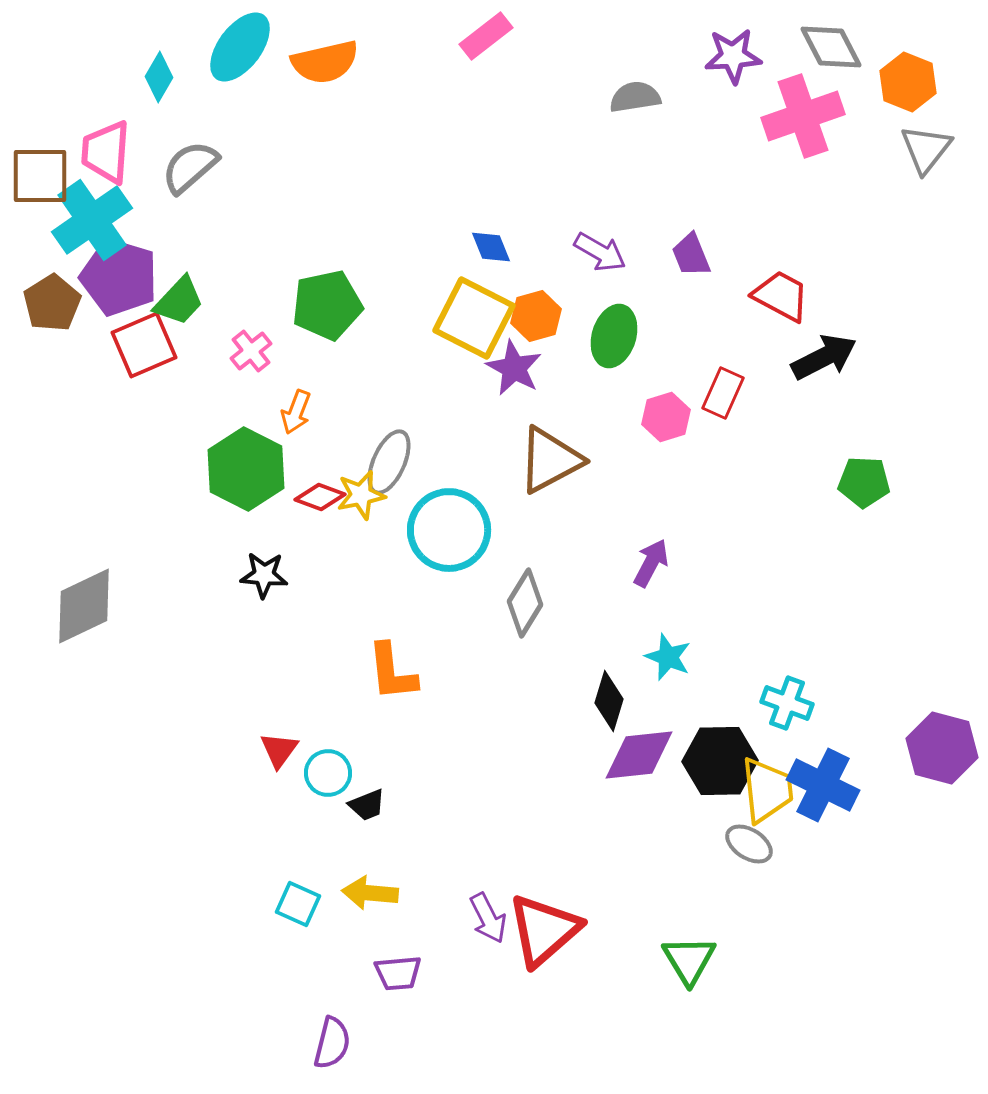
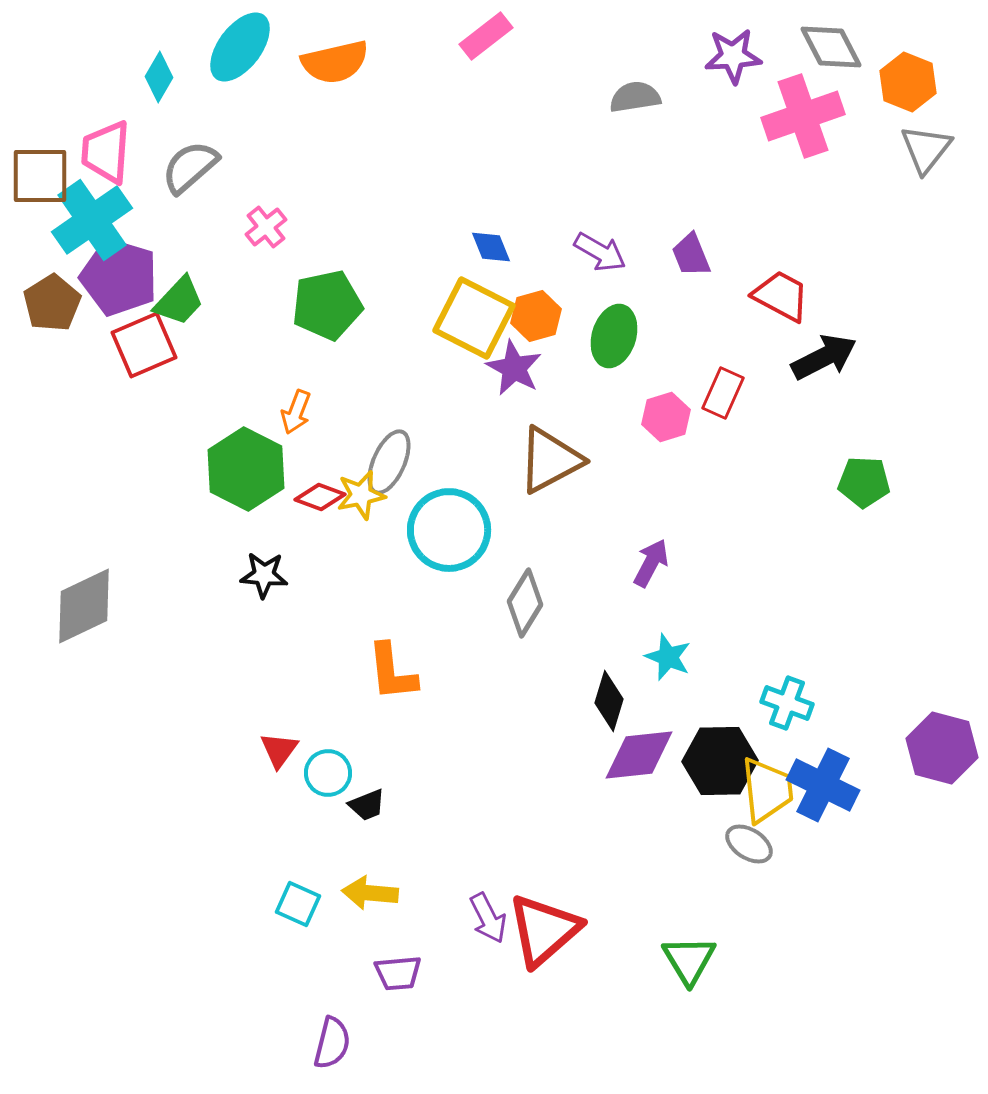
orange semicircle at (325, 62): moved 10 px right
pink cross at (251, 351): moved 15 px right, 124 px up
